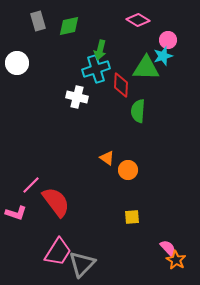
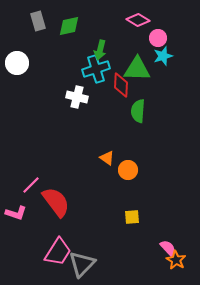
pink circle: moved 10 px left, 2 px up
green triangle: moved 9 px left, 1 px down
